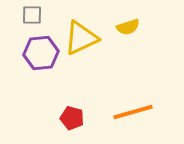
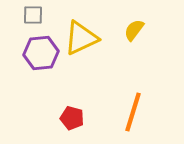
gray square: moved 1 px right
yellow semicircle: moved 6 px right, 3 px down; rotated 145 degrees clockwise
orange line: rotated 57 degrees counterclockwise
